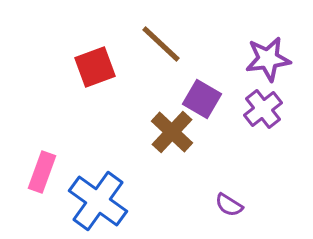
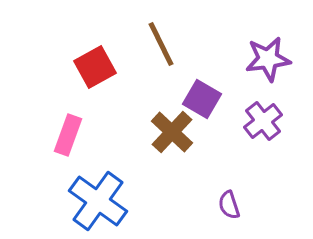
brown line: rotated 21 degrees clockwise
red square: rotated 9 degrees counterclockwise
purple cross: moved 12 px down
pink rectangle: moved 26 px right, 37 px up
purple semicircle: rotated 40 degrees clockwise
